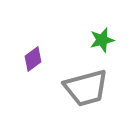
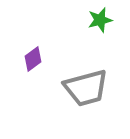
green star: moved 2 px left, 20 px up
